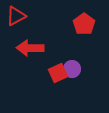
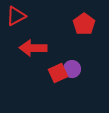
red arrow: moved 3 px right
